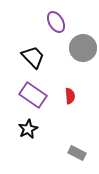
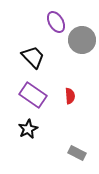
gray circle: moved 1 px left, 8 px up
